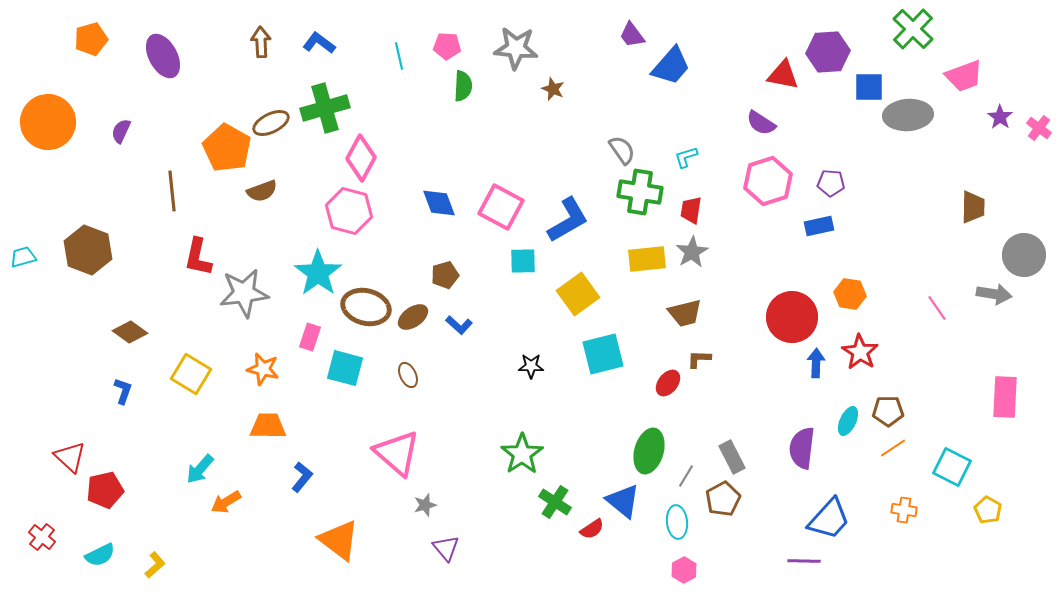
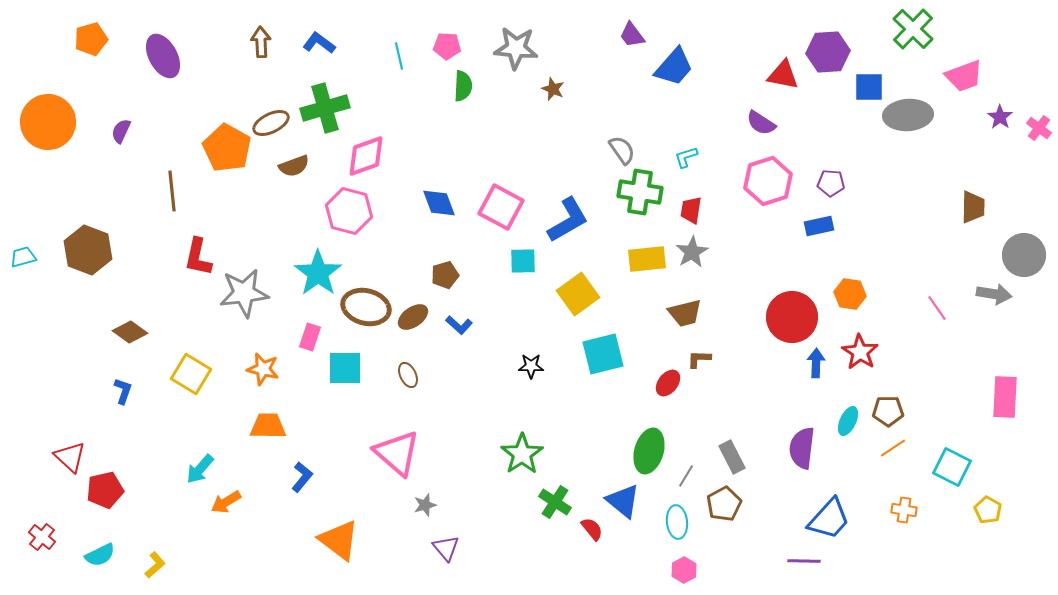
blue trapezoid at (671, 66): moved 3 px right, 1 px down
pink diamond at (361, 158): moved 5 px right, 2 px up; rotated 42 degrees clockwise
brown semicircle at (262, 191): moved 32 px right, 25 px up
cyan square at (345, 368): rotated 15 degrees counterclockwise
brown pentagon at (723, 499): moved 1 px right, 5 px down
red semicircle at (592, 529): rotated 95 degrees counterclockwise
